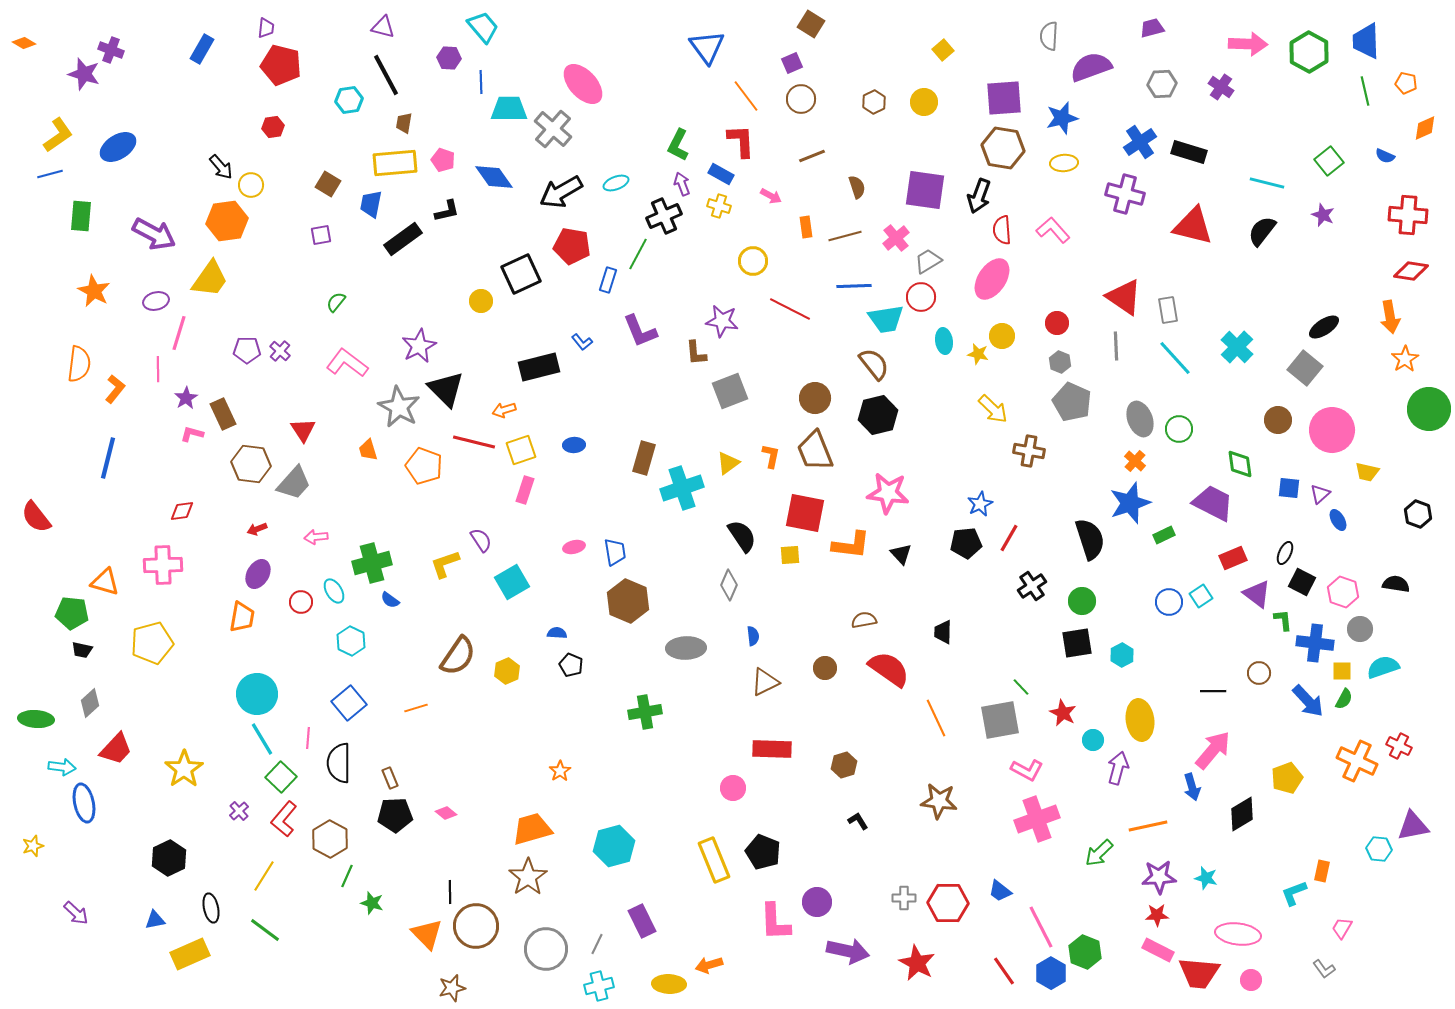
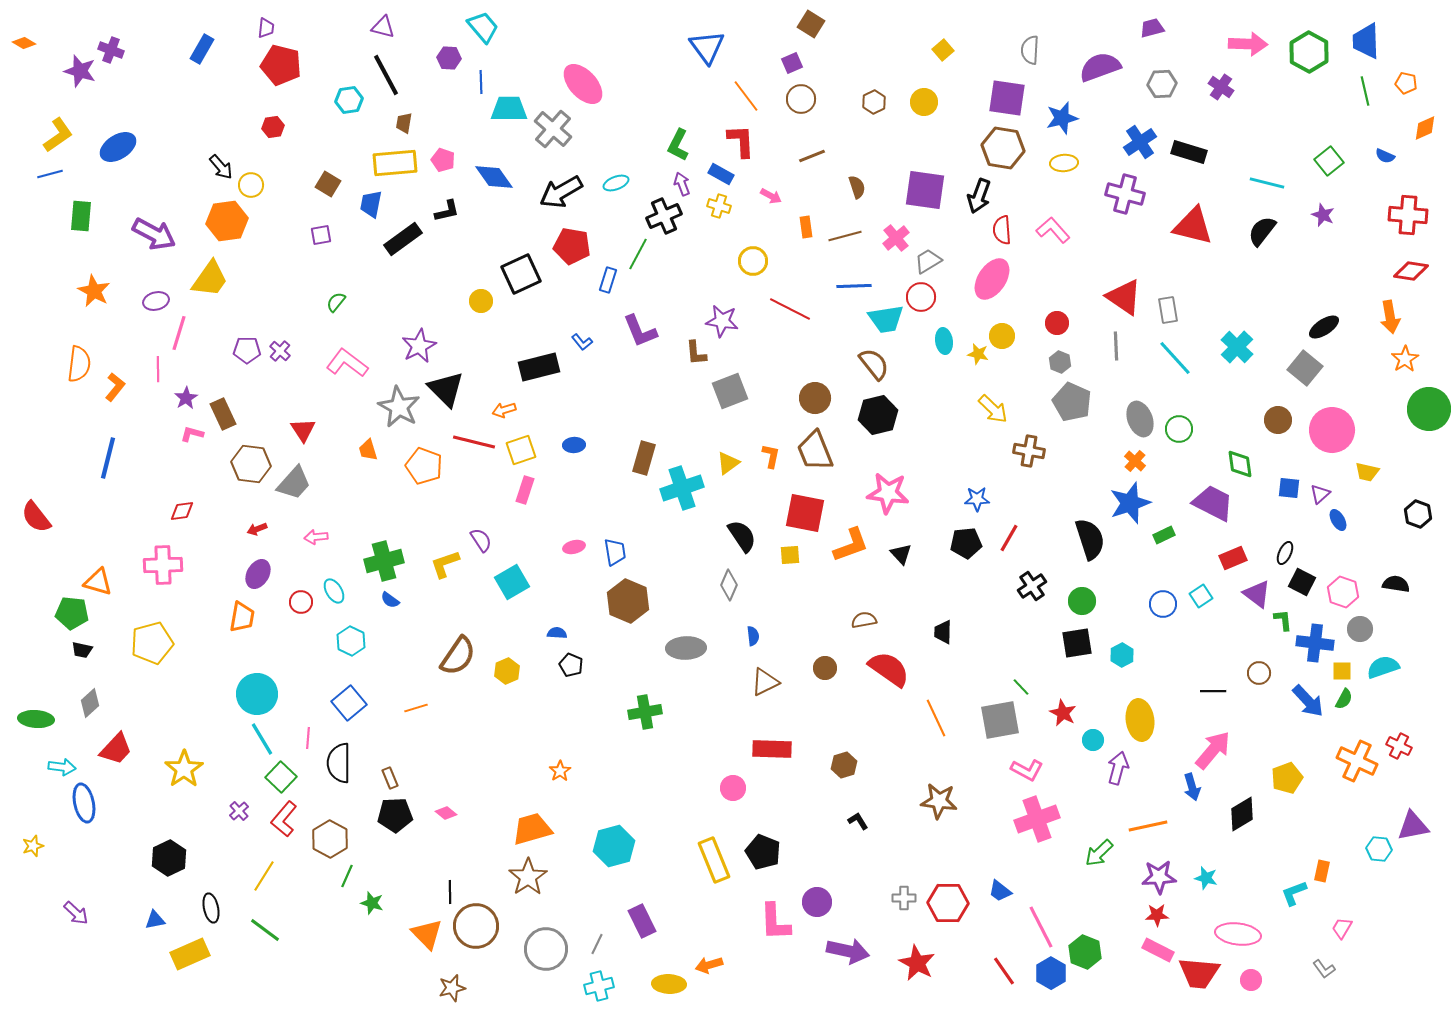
gray semicircle at (1049, 36): moved 19 px left, 14 px down
purple semicircle at (1091, 67): moved 9 px right
purple star at (84, 74): moved 4 px left, 3 px up
purple square at (1004, 98): moved 3 px right; rotated 12 degrees clockwise
orange L-shape at (115, 389): moved 2 px up
blue star at (980, 504): moved 3 px left, 5 px up; rotated 25 degrees clockwise
orange L-shape at (851, 545): rotated 27 degrees counterclockwise
green cross at (372, 563): moved 12 px right, 2 px up
orange triangle at (105, 582): moved 7 px left
blue circle at (1169, 602): moved 6 px left, 2 px down
